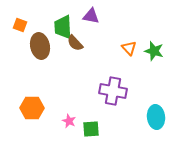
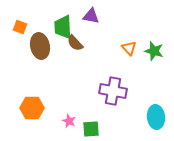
orange square: moved 2 px down
